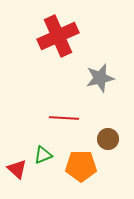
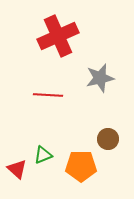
red line: moved 16 px left, 23 px up
